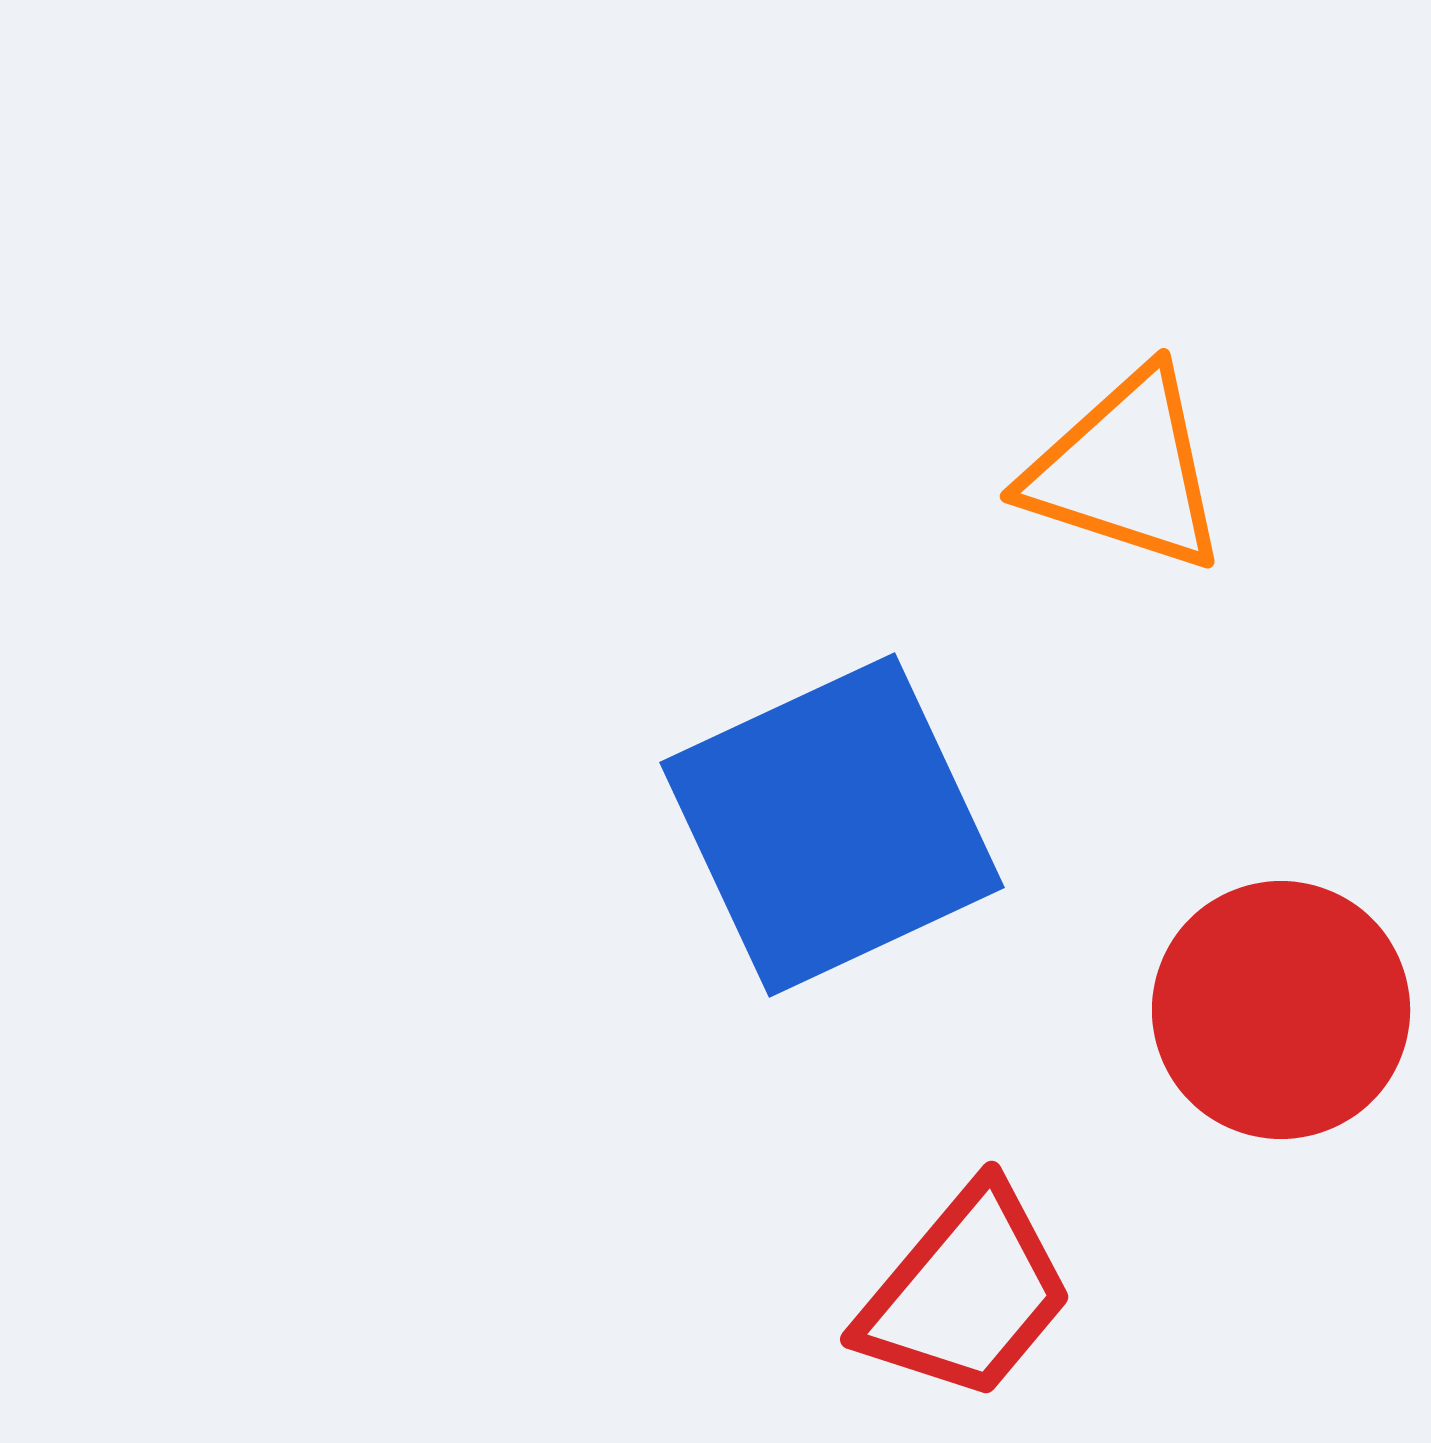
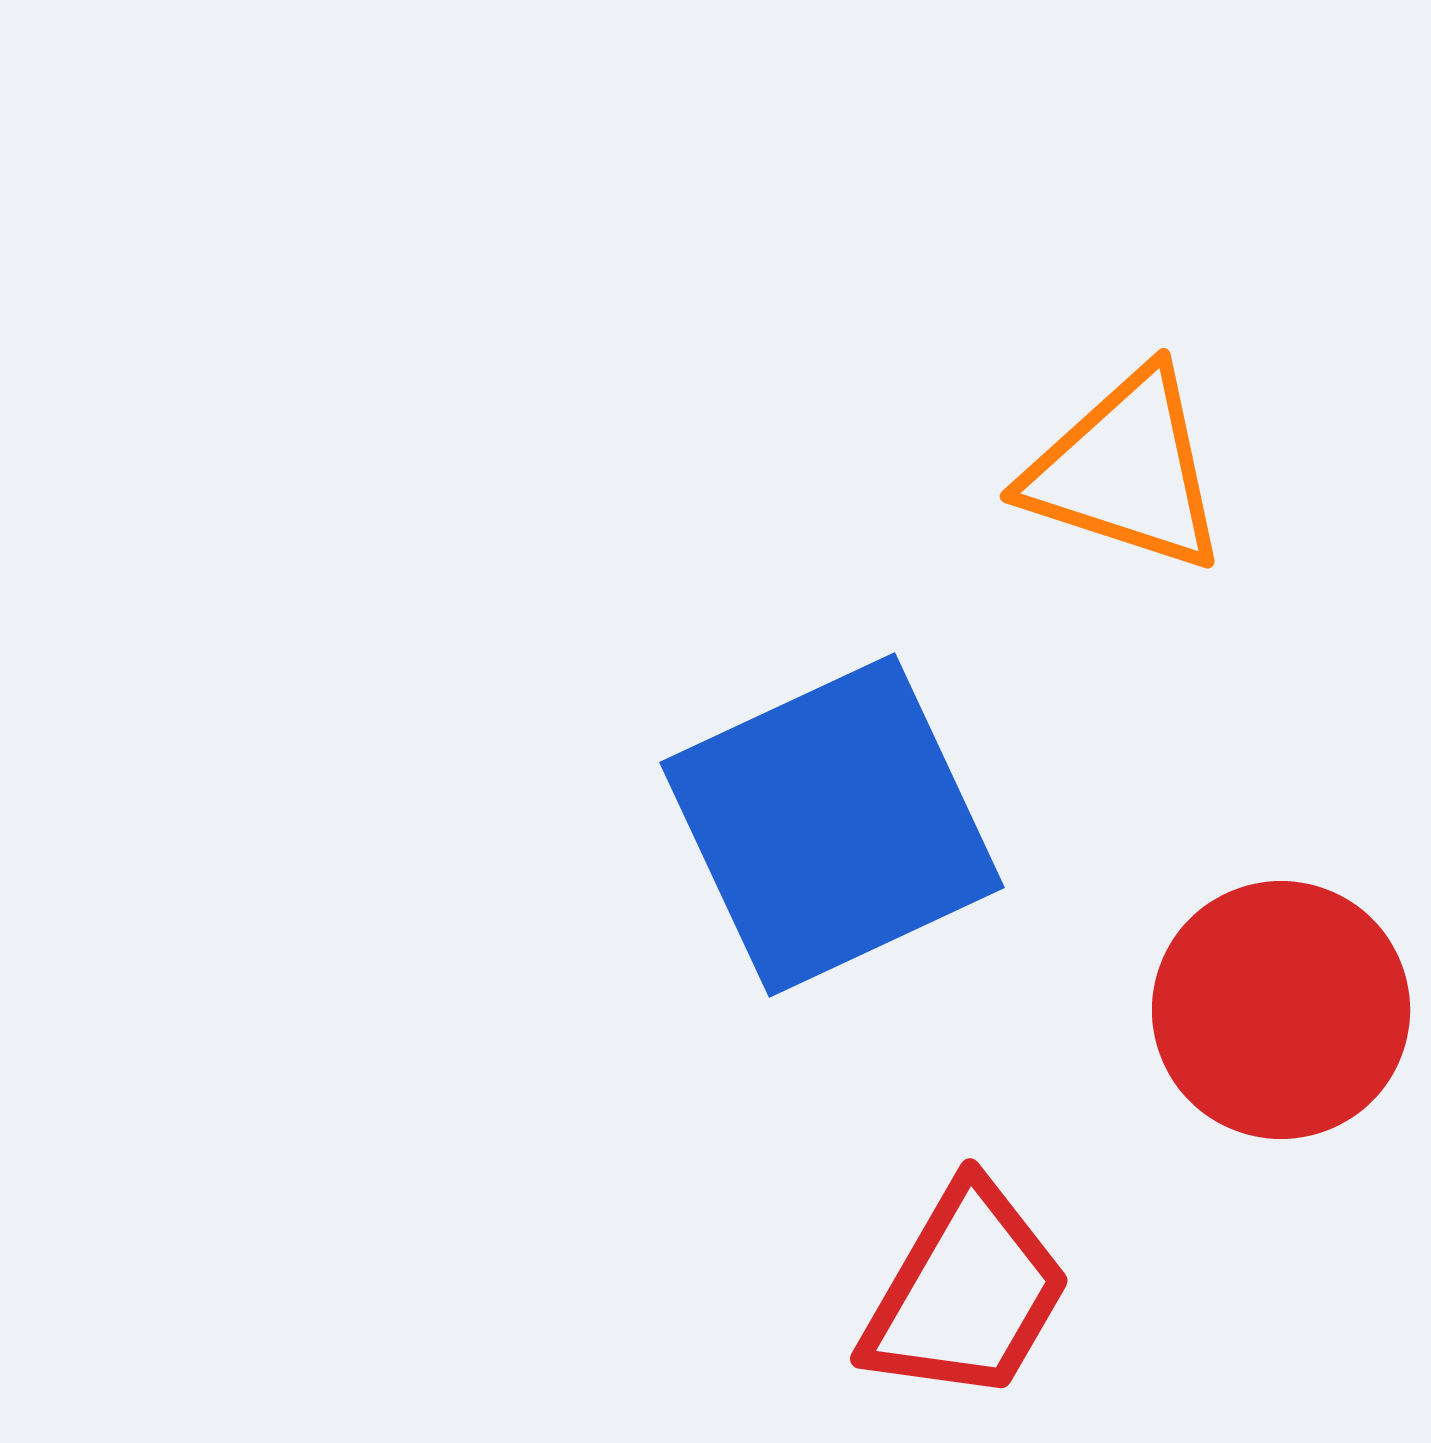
red trapezoid: rotated 10 degrees counterclockwise
